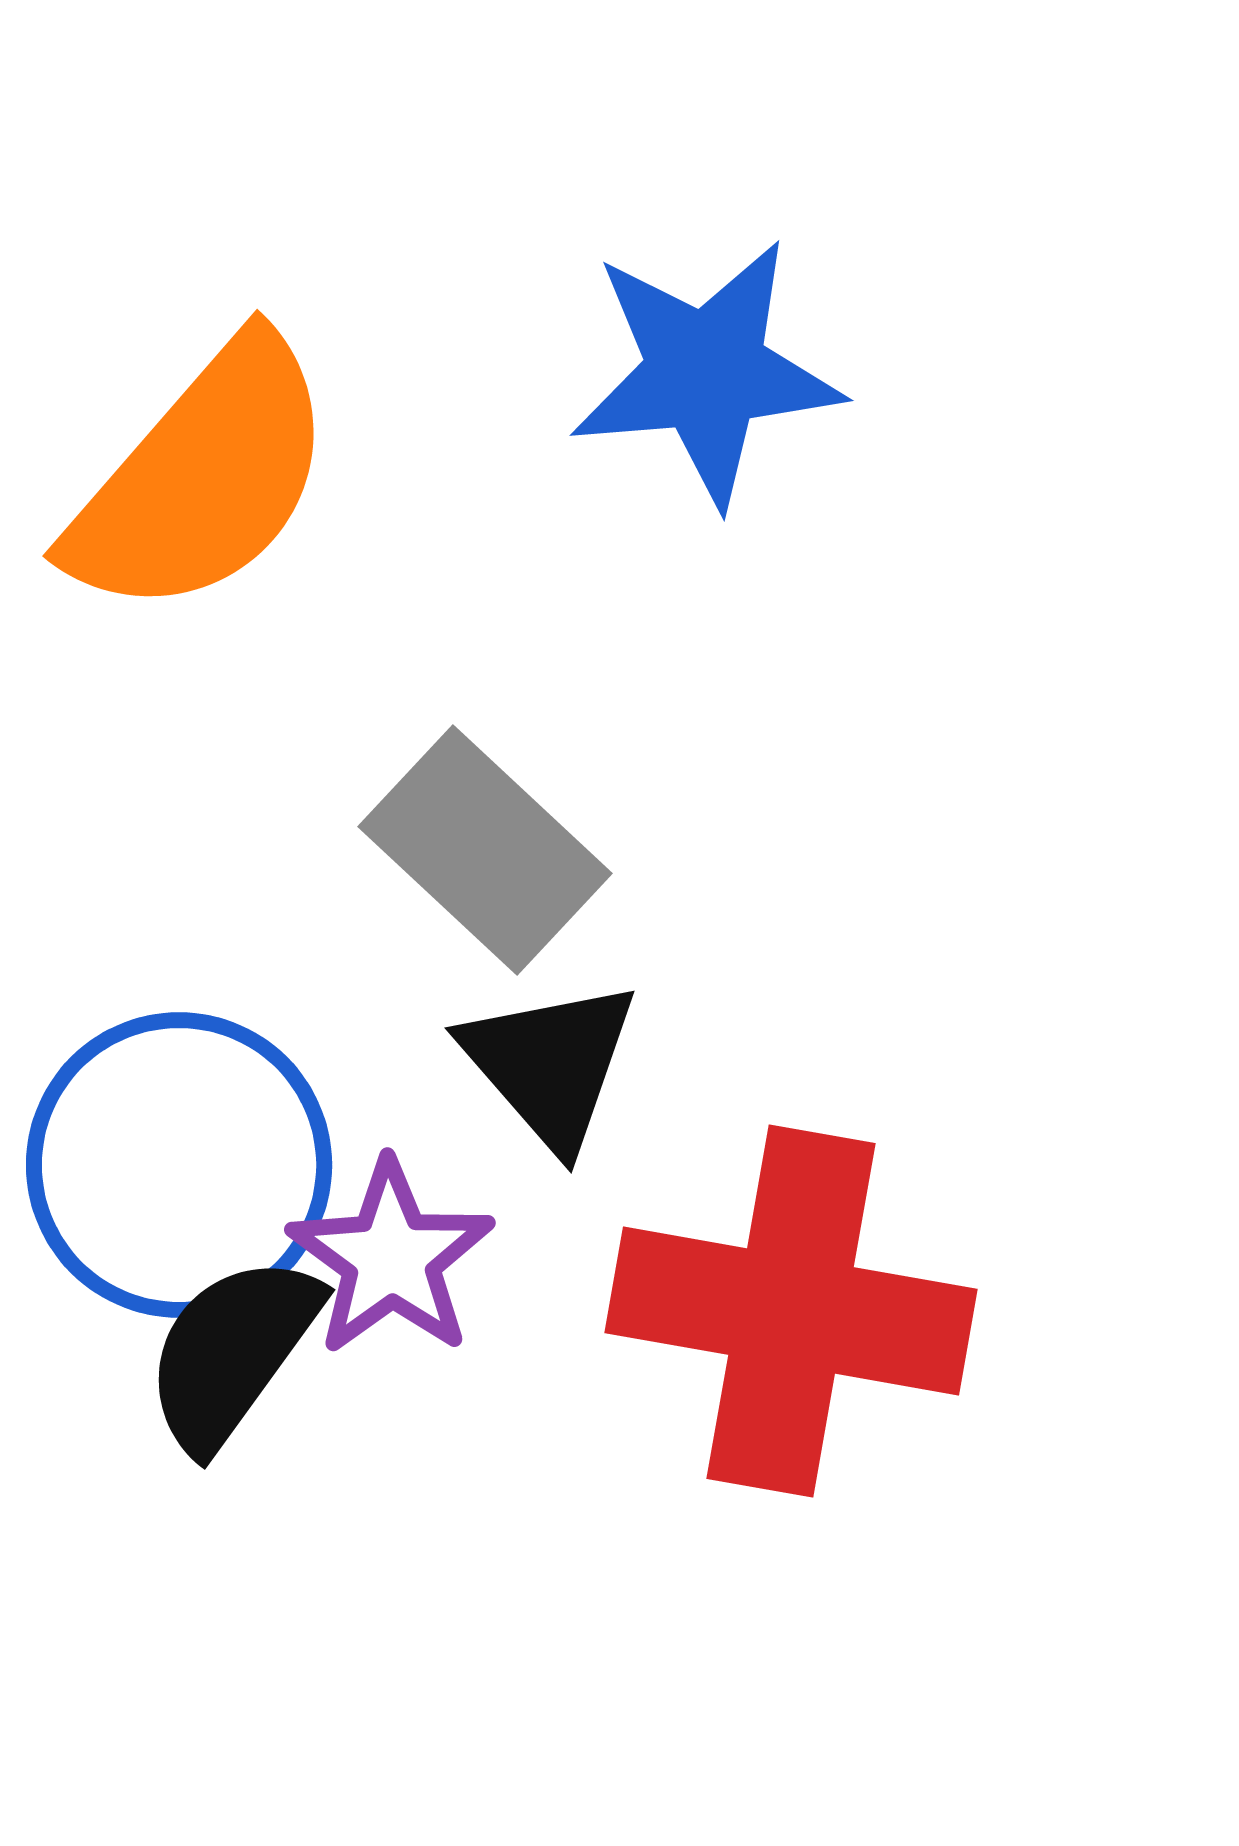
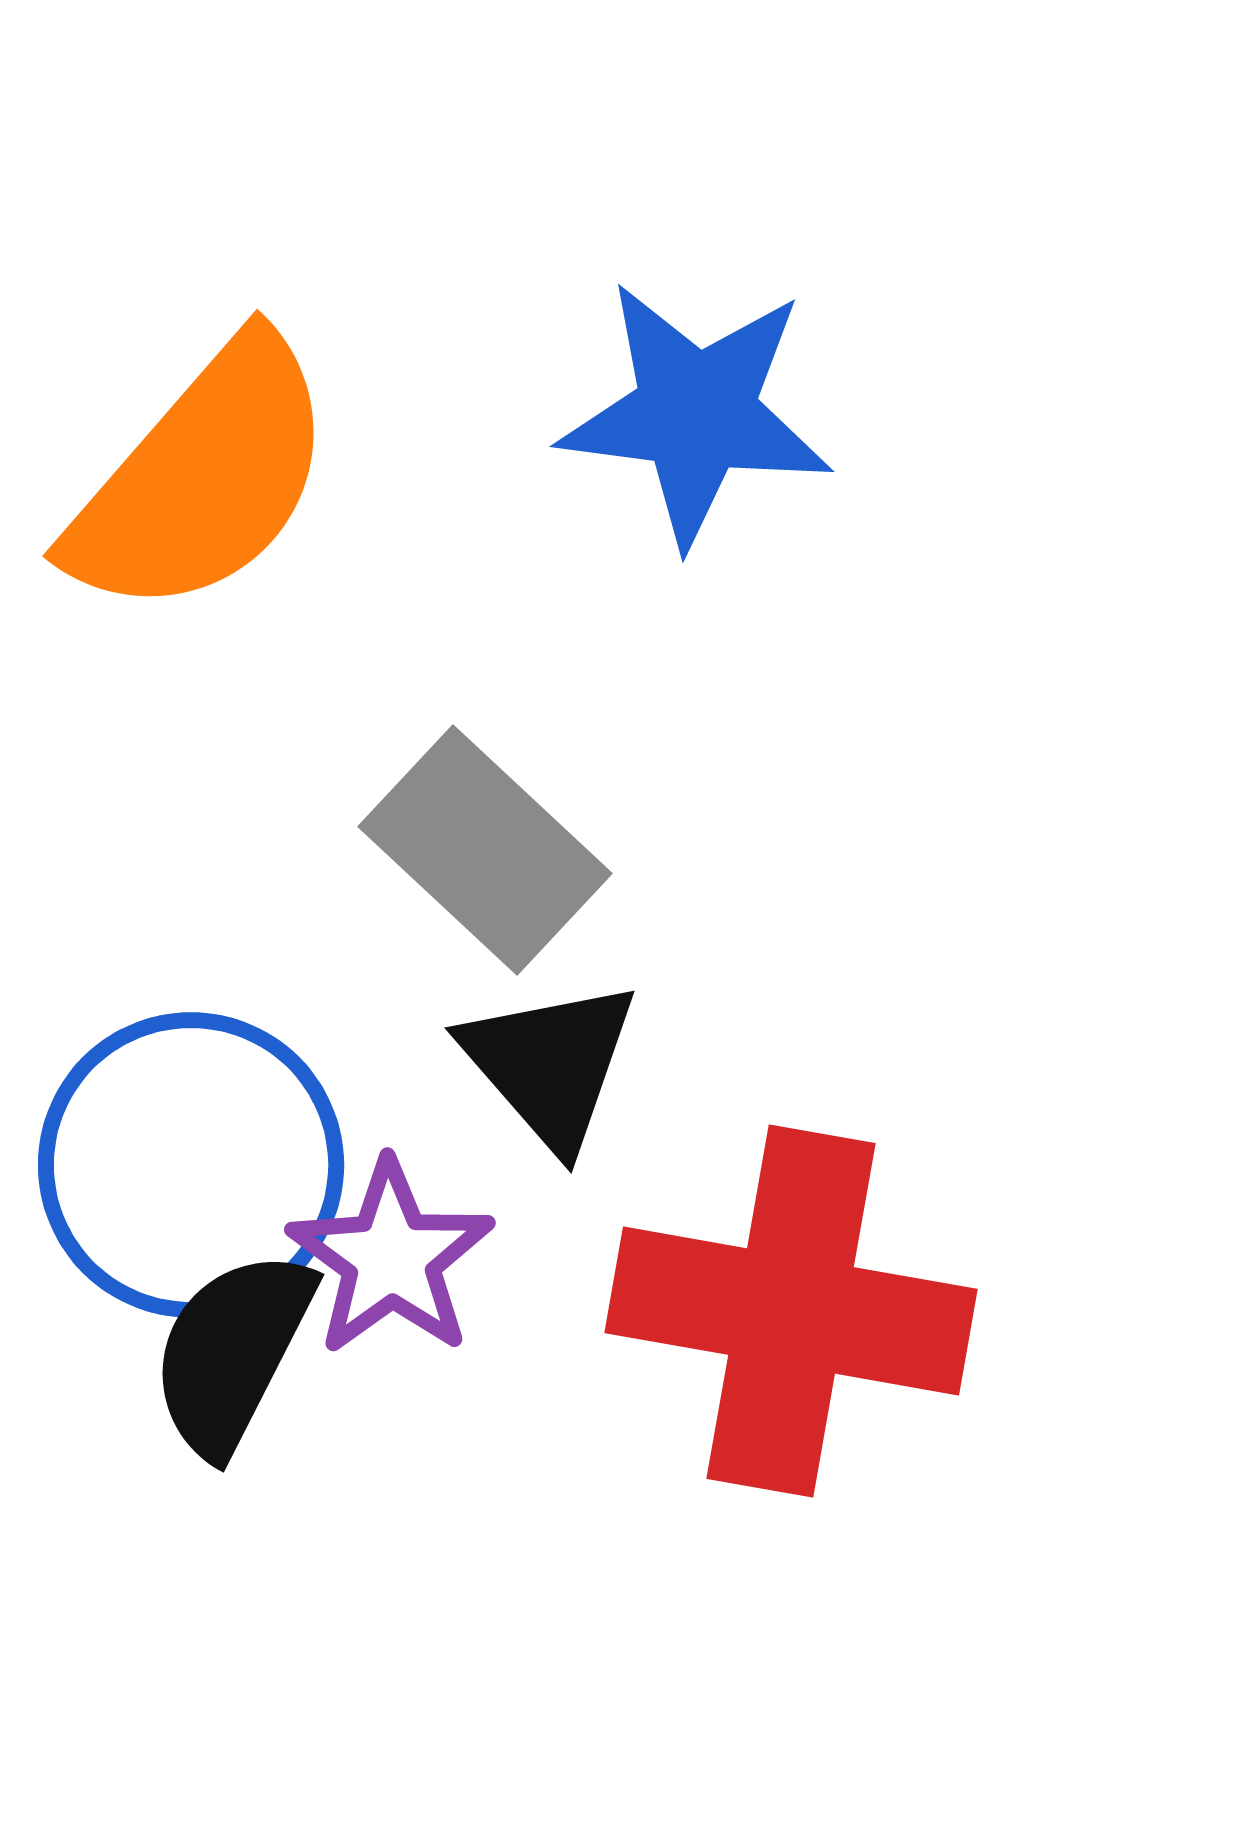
blue star: moved 10 px left, 41 px down; rotated 12 degrees clockwise
blue circle: moved 12 px right
black semicircle: rotated 9 degrees counterclockwise
